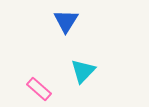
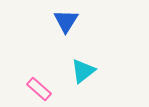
cyan triangle: rotated 8 degrees clockwise
